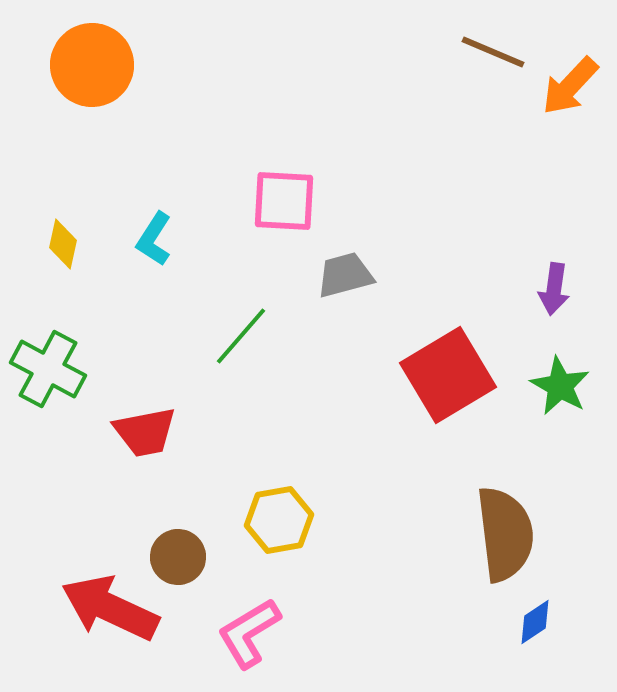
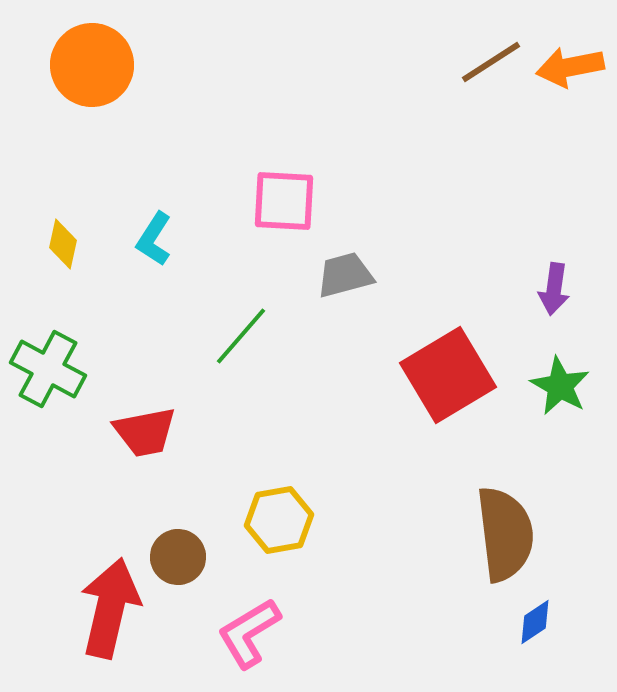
brown line: moved 2 px left, 10 px down; rotated 56 degrees counterclockwise
orange arrow: moved 19 px up; rotated 36 degrees clockwise
red arrow: rotated 78 degrees clockwise
